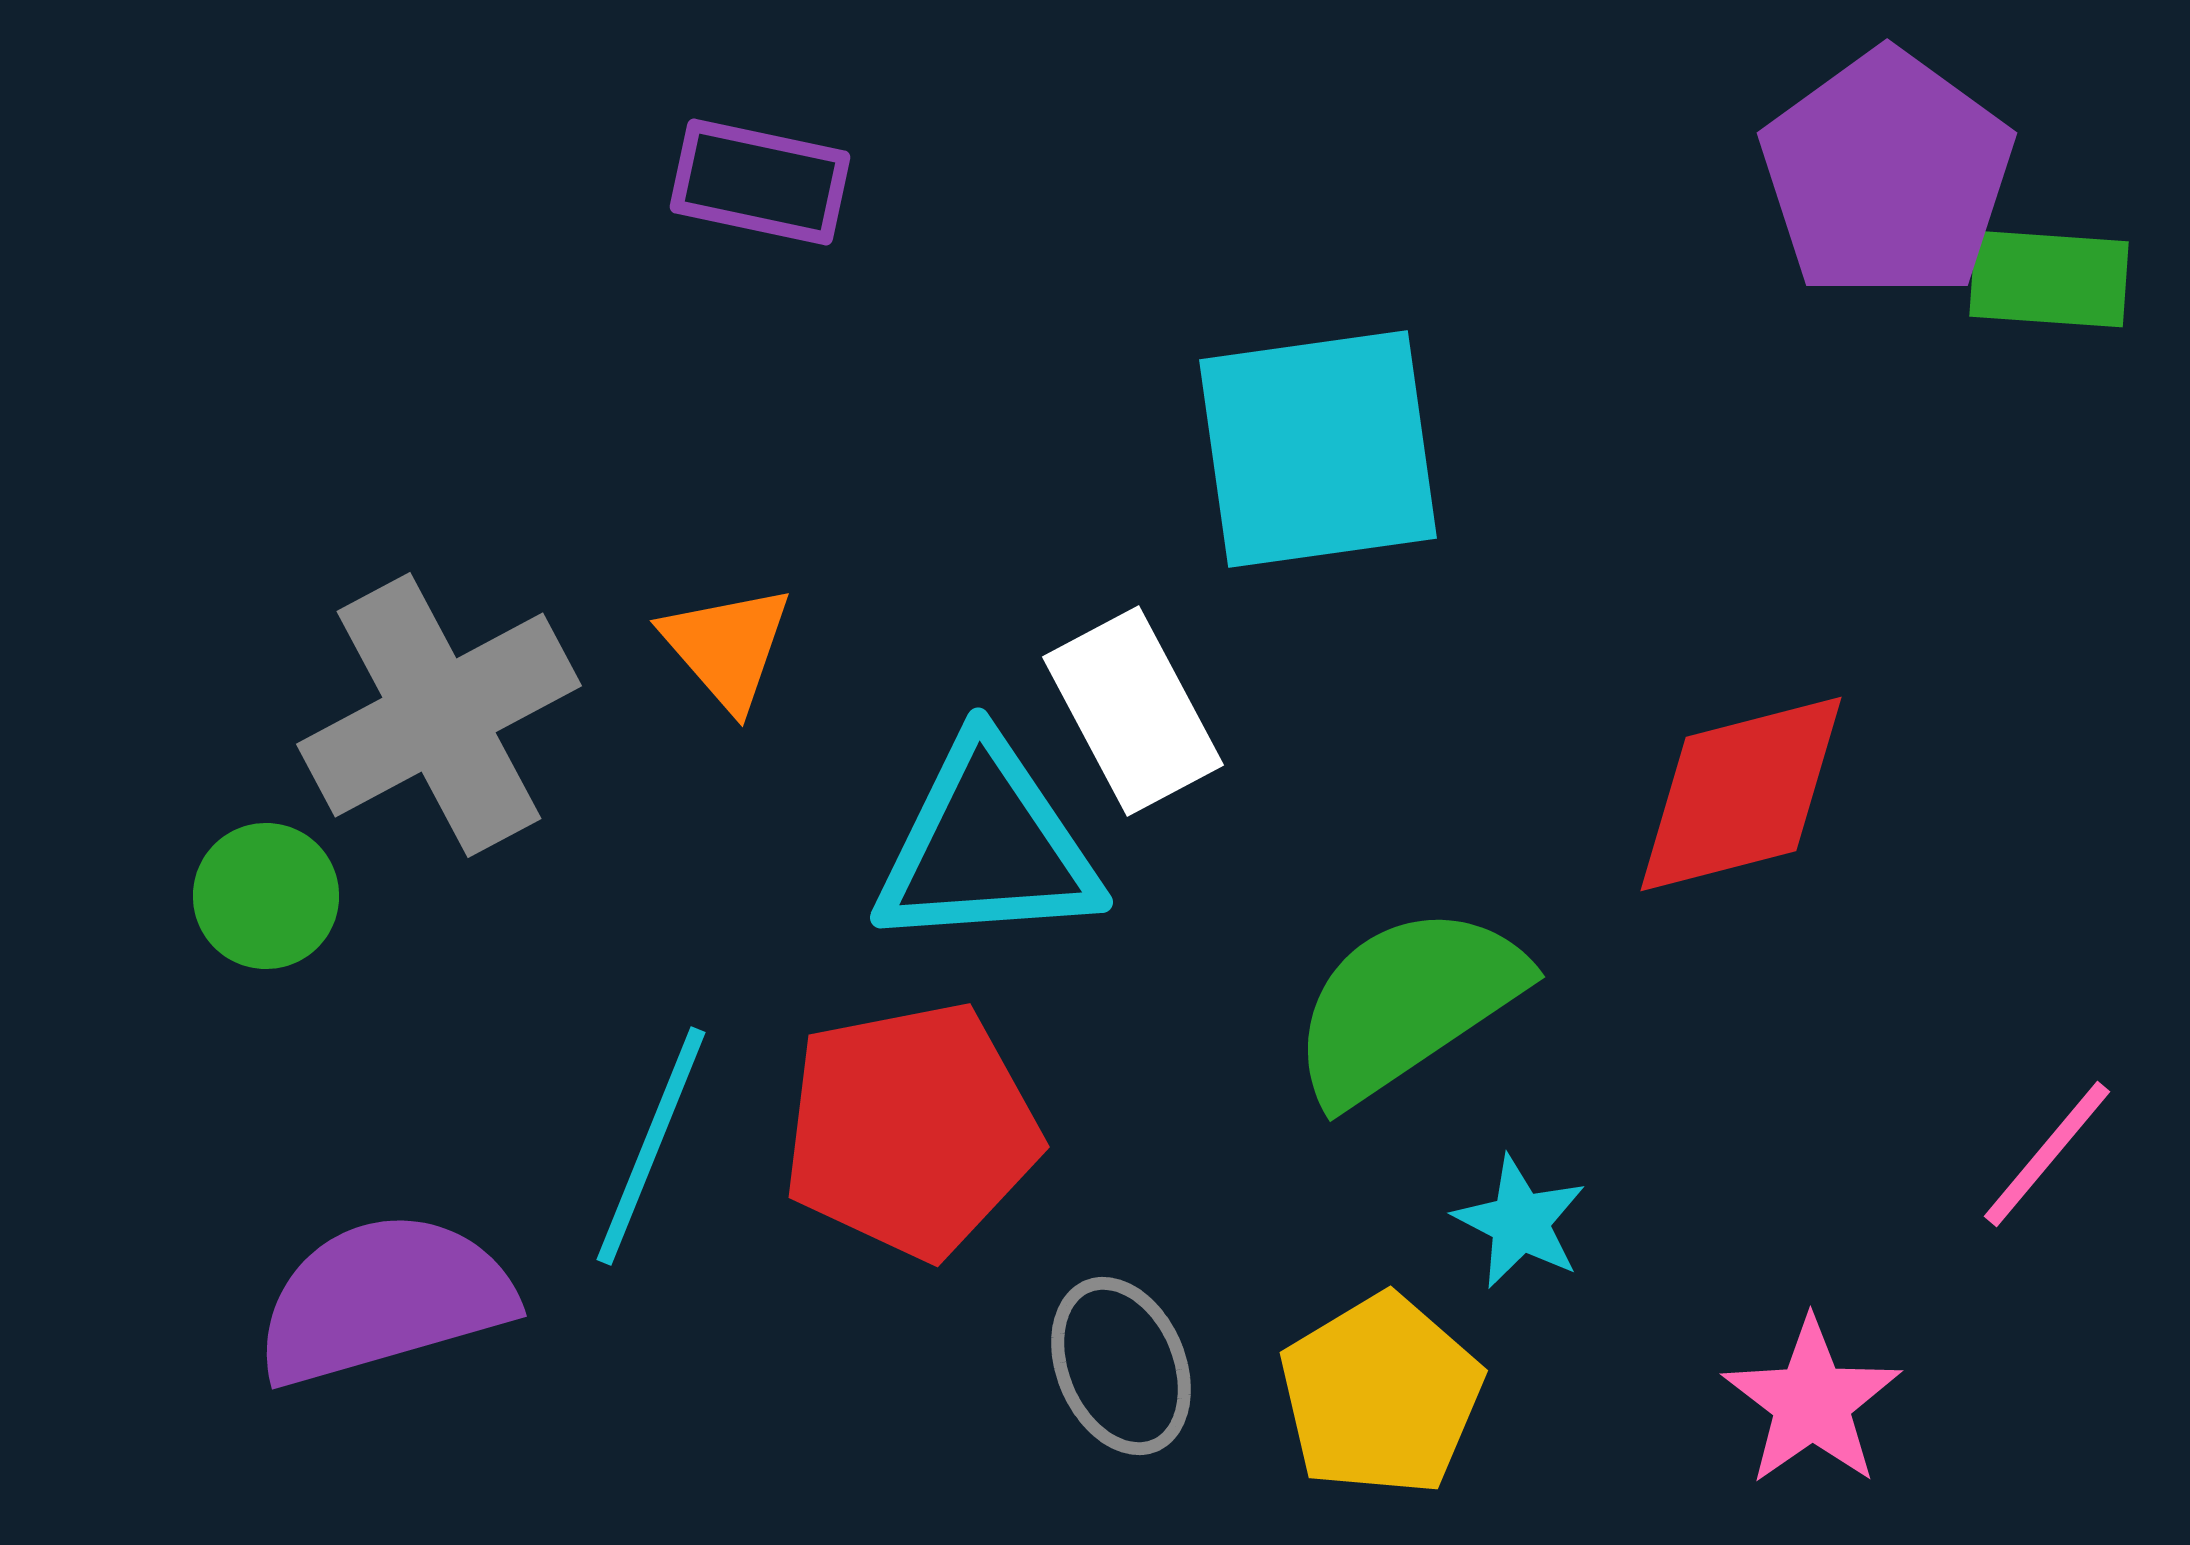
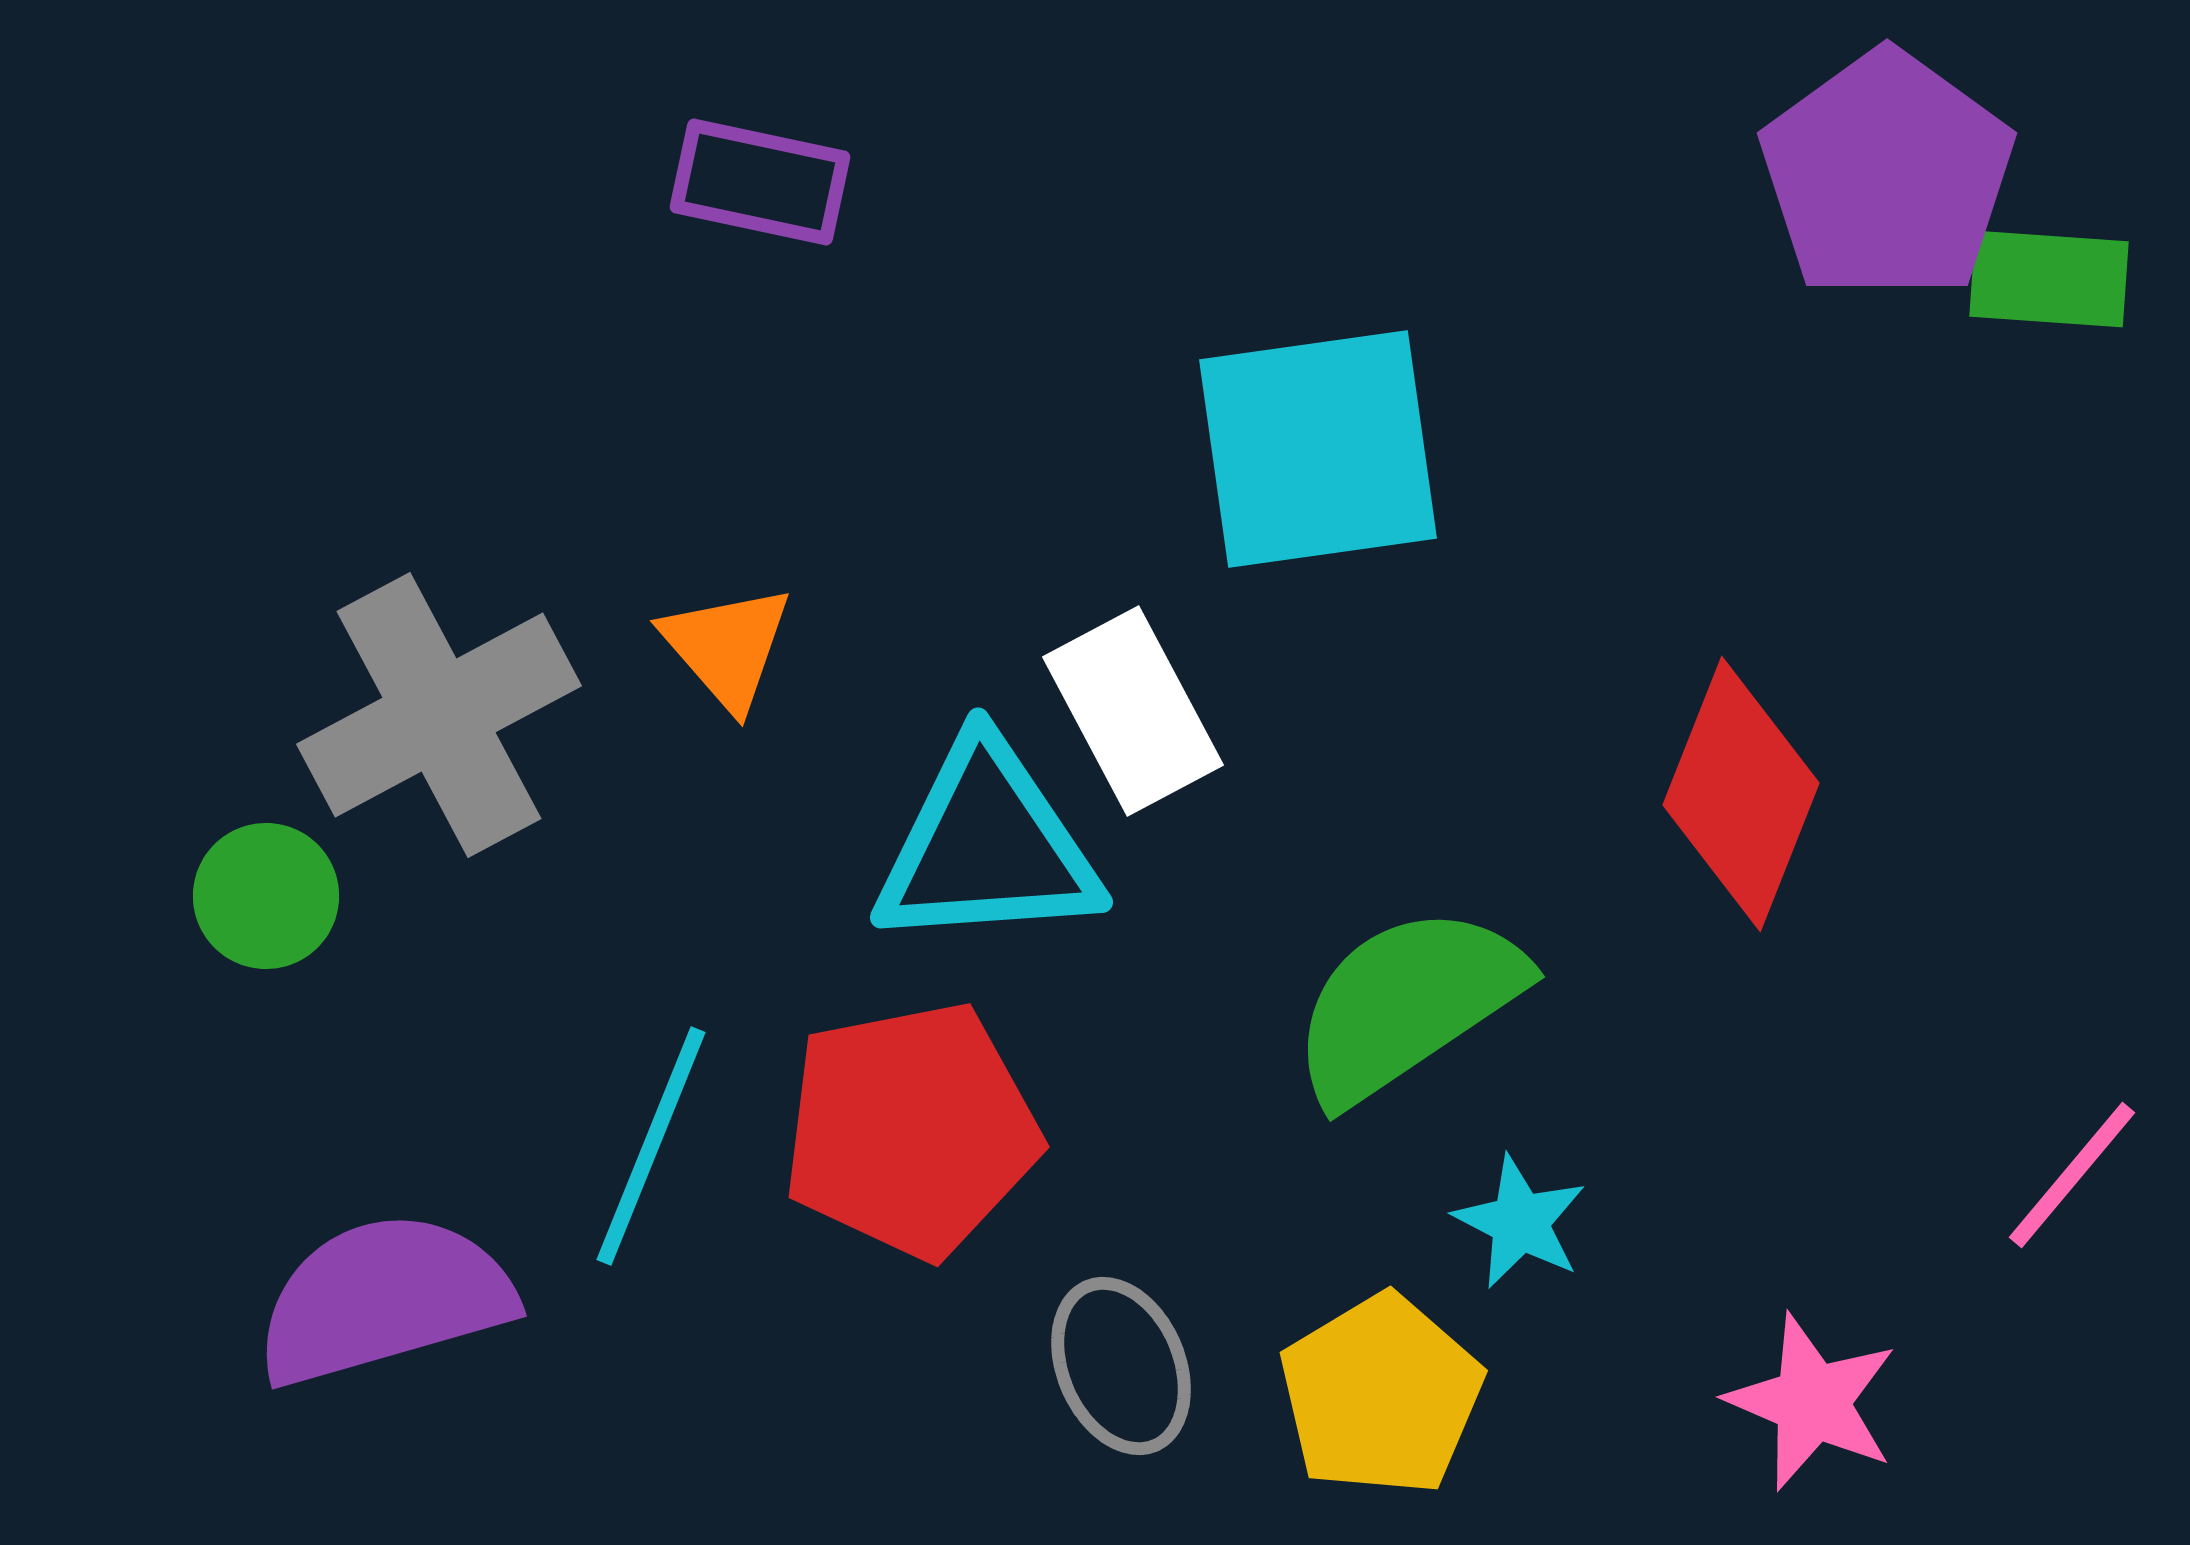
red diamond: rotated 54 degrees counterclockwise
pink line: moved 25 px right, 21 px down
pink star: rotated 14 degrees counterclockwise
